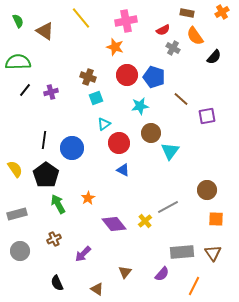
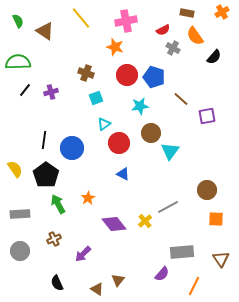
brown cross at (88, 77): moved 2 px left, 4 px up
blue triangle at (123, 170): moved 4 px down
gray rectangle at (17, 214): moved 3 px right; rotated 12 degrees clockwise
brown triangle at (213, 253): moved 8 px right, 6 px down
brown triangle at (125, 272): moved 7 px left, 8 px down
